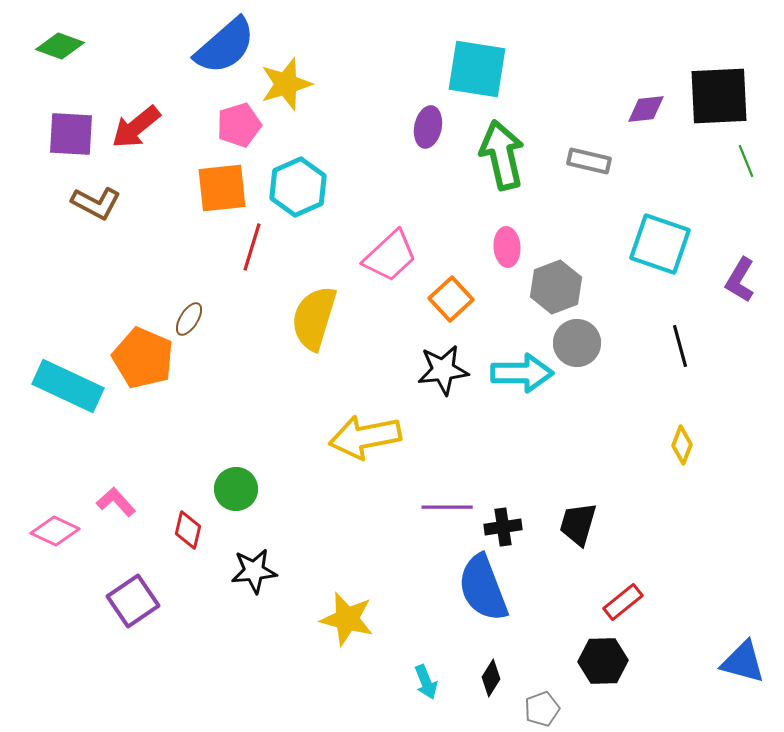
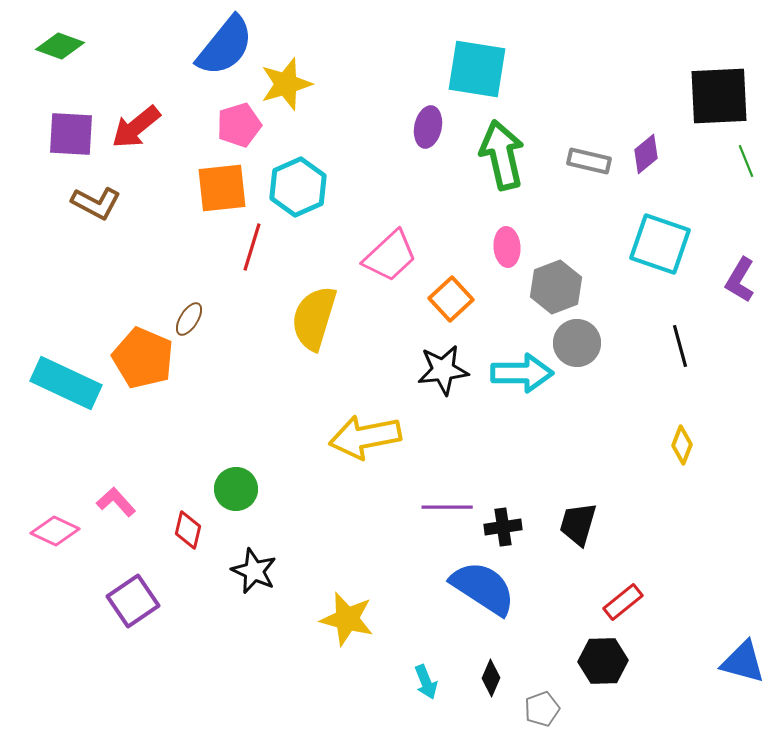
blue semicircle at (225, 46): rotated 10 degrees counterclockwise
purple diamond at (646, 109): moved 45 px down; rotated 33 degrees counterclockwise
cyan rectangle at (68, 386): moved 2 px left, 3 px up
black star at (254, 571): rotated 30 degrees clockwise
blue semicircle at (483, 588): rotated 144 degrees clockwise
black diamond at (491, 678): rotated 9 degrees counterclockwise
